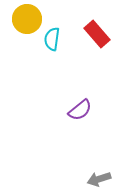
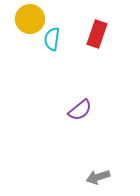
yellow circle: moved 3 px right
red rectangle: rotated 60 degrees clockwise
gray arrow: moved 1 px left, 2 px up
